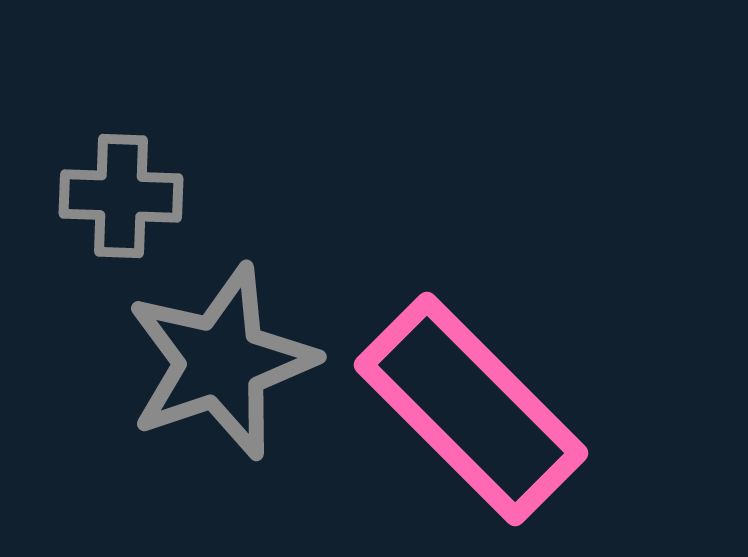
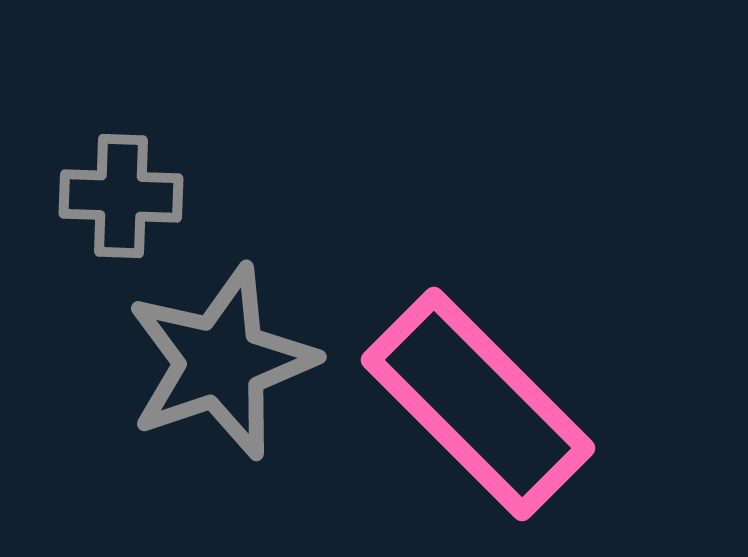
pink rectangle: moved 7 px right, 5 px up
